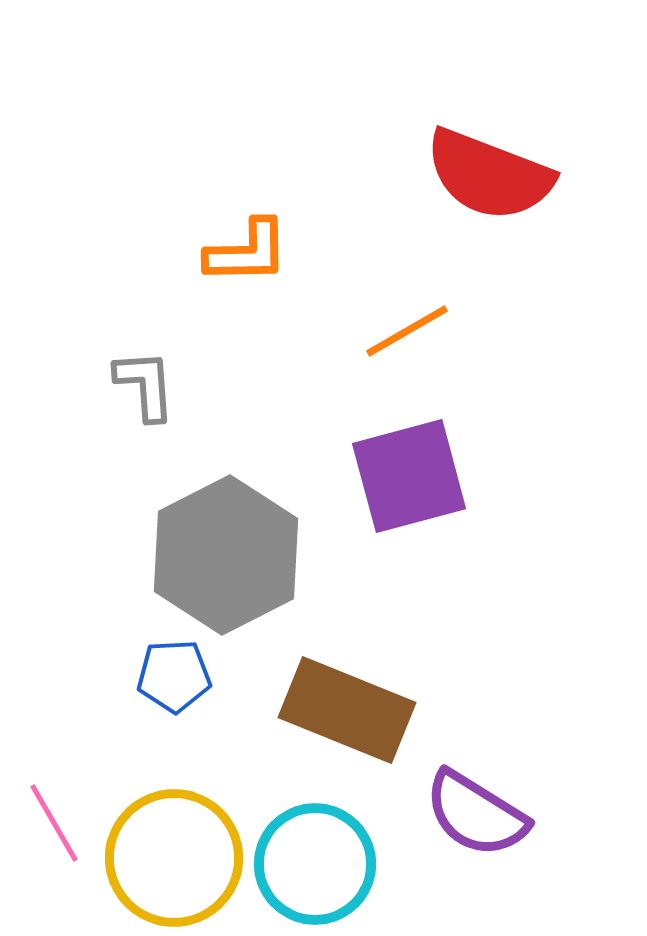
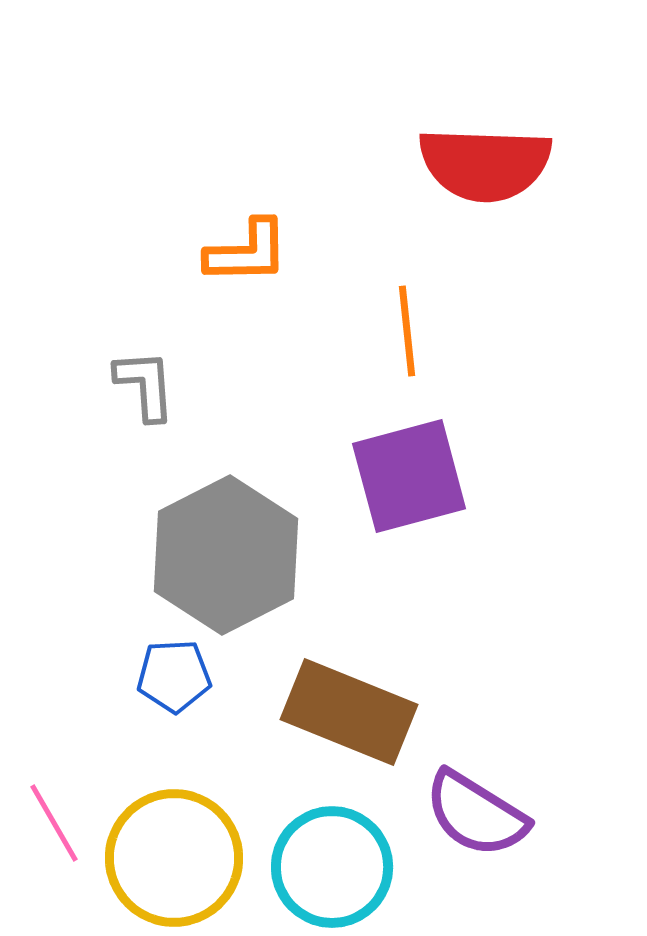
red semicircle: moved 4 px left, 11 px up; rotated 19 degrees counterclockwise
orange line: rotated 66 degrees counterclockwise
brown rectangle: moved 2 px right, 2 px down
cyan circle: moved 17 px right, 3 px down
